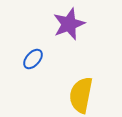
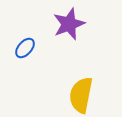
blue ellipse: moved 8 px left, 11 px up
